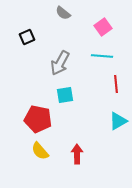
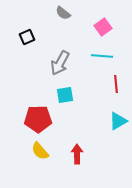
red pentagon: rotated 12 degrees counterclockwise
